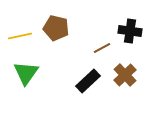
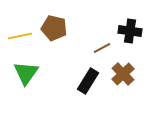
brown pentagon: moved 2 px left
brown cross: moved 2 px left, 1 px up
black rectangle: rotated 15 degrees counterclockwise
